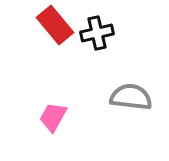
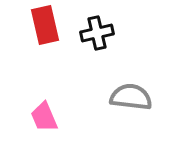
red rectangle: moved 10 px left; rotated 27 degrees clockwise
pink trapezoid: moved 9 px left; rotated 52 degrees counterclockwise
